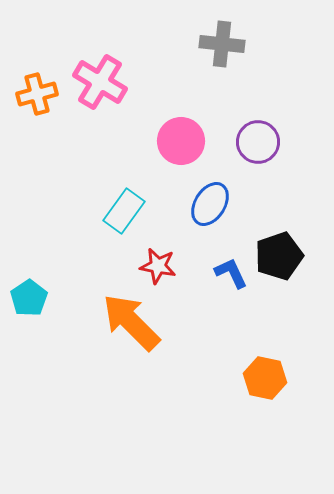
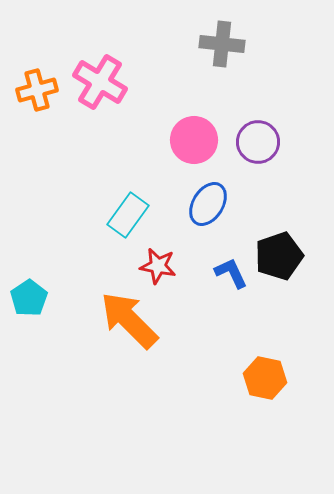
orange cross: moved 4 px up
pink circle: moved 13 px right, 1 px up
blue ellipse: moved 2 px left
cyan rectangle: moved 4 px right, 4 px down
orange arrow: moved 2 px left, 2 px up
